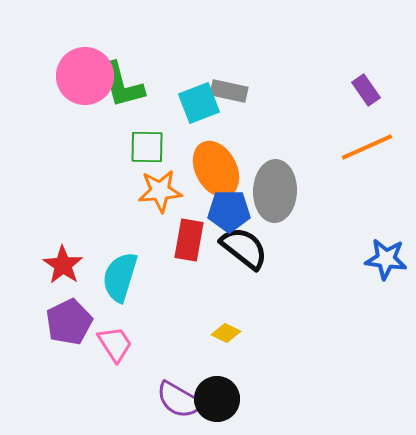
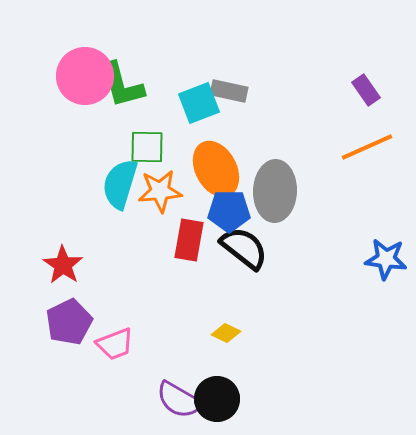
cyan semicircle: moved 93 px up
pink trapezoid: rotated 102 degrees clockwise
